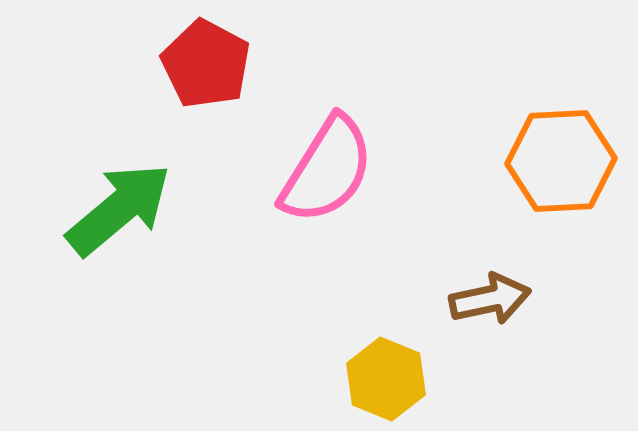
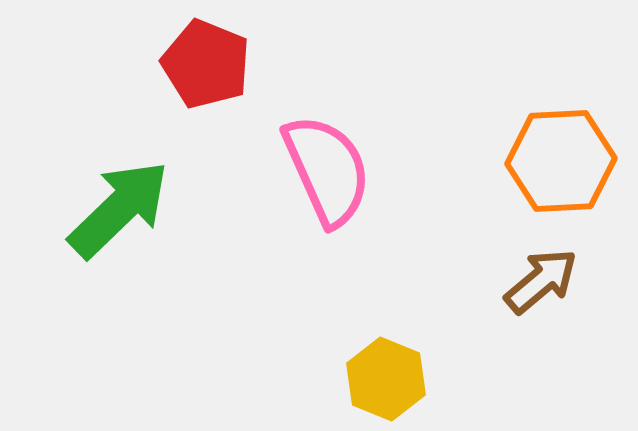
red pentagon: rotated 6 degrees counterclockwise
pink semicircle: rotated 56 degrees counterclockwise
green arrow: rotated 4 degrees counterclockwise
brown arrow: moved 51 px right, 18 px up; rotated 28 degrees counterclockwise
